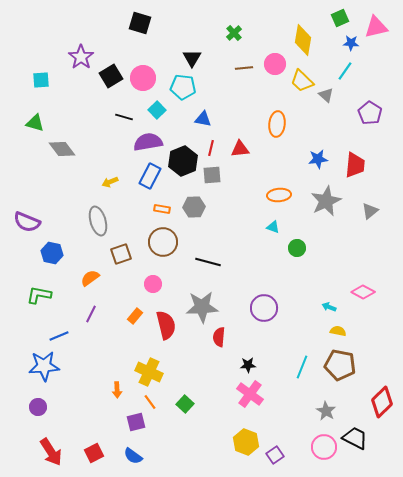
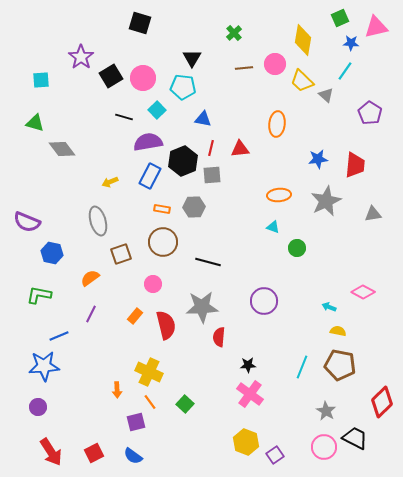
gray triangle at (370, 211): moved 3 px right, 3 px down; rotated 30 degrees clockwise
purple circle at (264, 308): moved 7 px up
